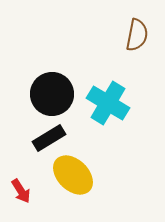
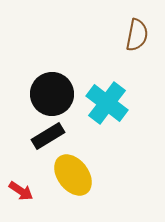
cyan cross: moved 1 px left; rotated 6 degrees clockwise
black rectangle: moved 1 px left, 2 px up
yellow ellipse: rotated 9 degrees clockwise
red arrow: rotated 25 degrees counterclockwise
